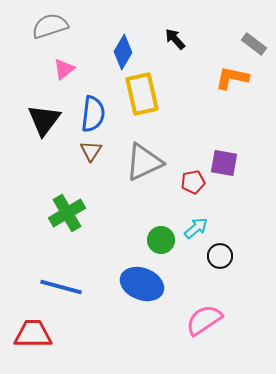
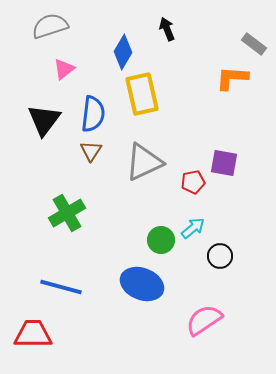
black arrow: moved 8 px left, 10 px up; rotated 20 degrees clockwise
orange L-shape: rotated 8 degrees counterclockwise
cyan arrow: moved 3 px left
